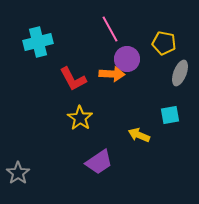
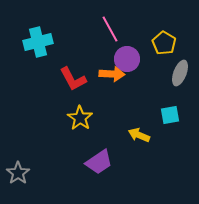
yellow pentagon: rotated 20 degrees clockwise
